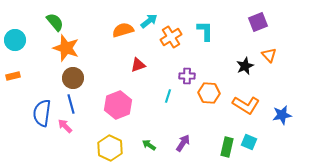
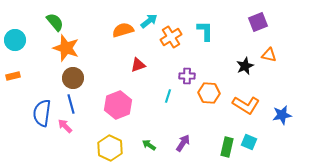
orange triangle: rotated 35 degrees counterclockwise
